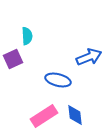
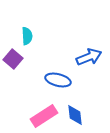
purple square: rotated 24 degrees counterclockwise
